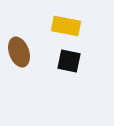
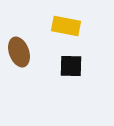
black square: moved 2 px right, 5 px down; rotated 10 degrees counterclockwise
